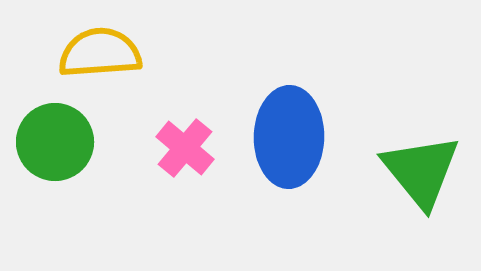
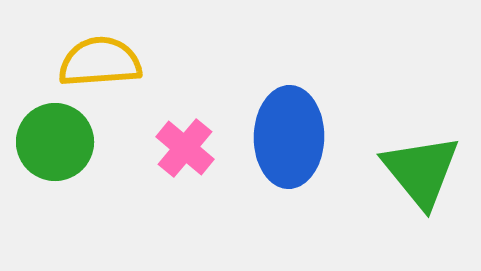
yellow semicircle: moved 9 px down
